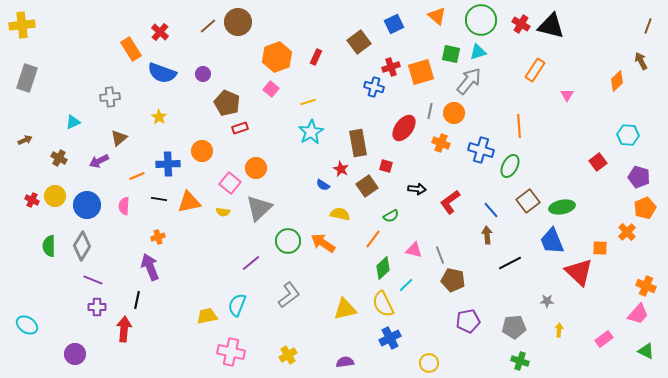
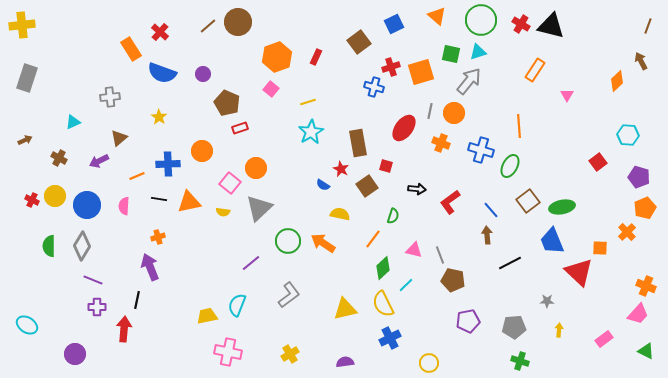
green semicircle at (391, 216): moved 2 px right; rotated 42 degrees counterclockwise
pink cross at (231, 352): moved 3 px left
yellow cross at (288, 355): moved 2 px right, 1 px up
